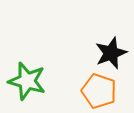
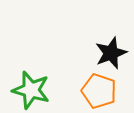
green star: moved 4 px right, 9 px down
